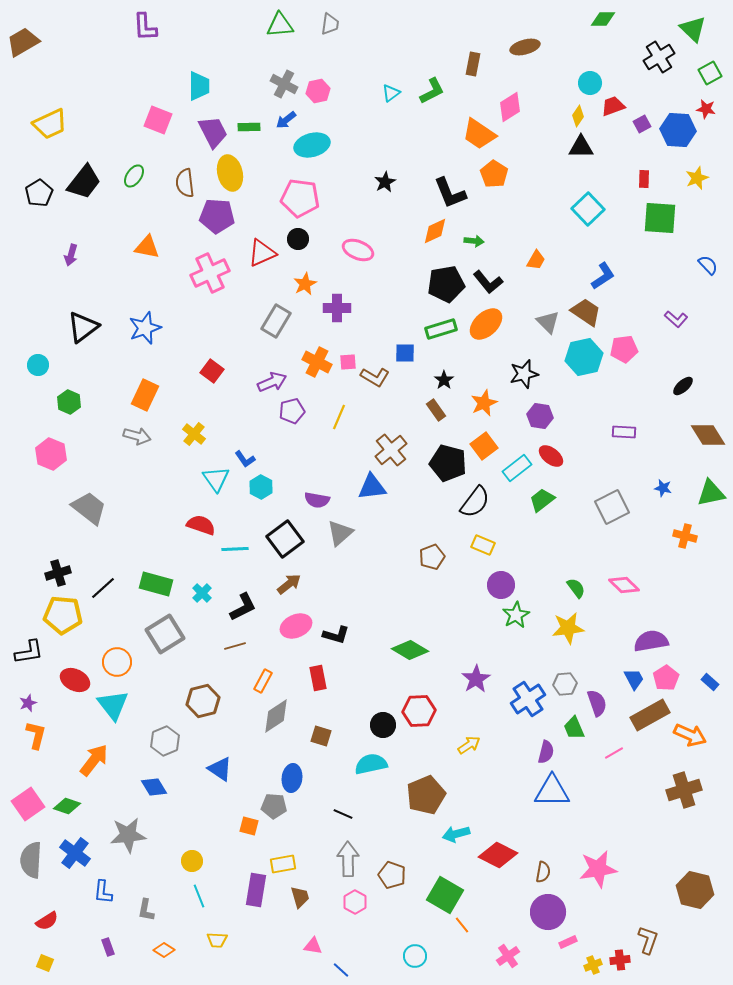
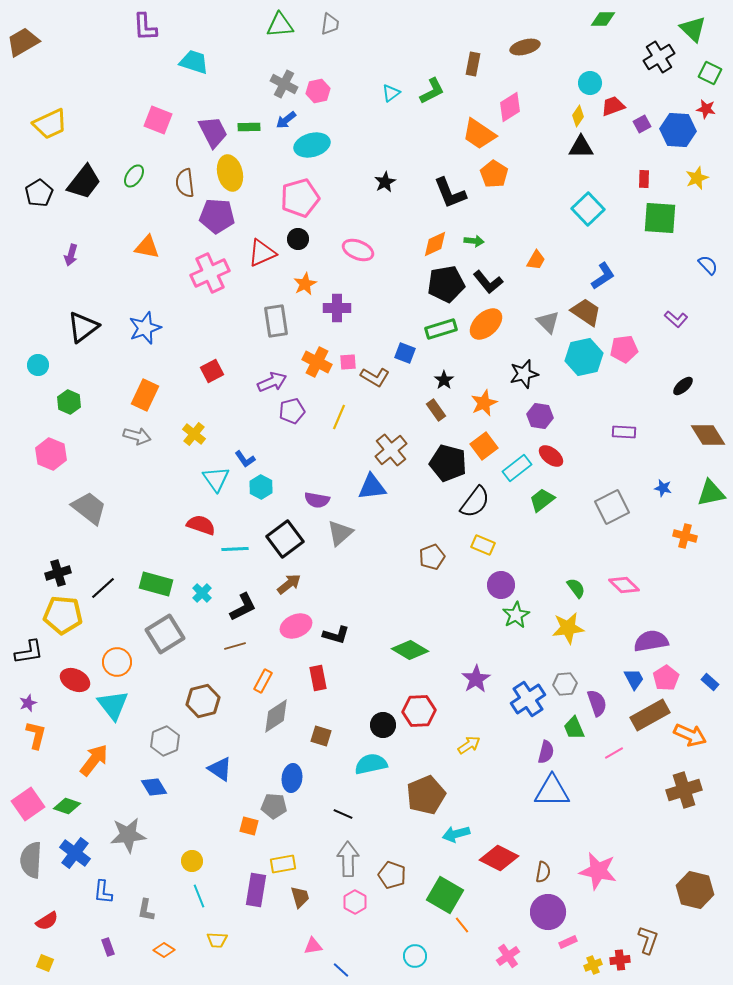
green square at (710, 73): rotated 35 degrees counterclockwise
cyan trapezoid at (199, 86): moved 5 px left, 24 px up; rotated 72 degrees counterclockwise
pink pentagon at (300, 198): rotated 24 degrees counterclockwise
orange diamond at (435, 231): moved 13 px down
gray rectangle at (276, 321): rotated 40 degrees counterclockwise
blue square at (405, 353): rotated 20 degrees clockwise
red square at (212, 371): rotated 25 degrees clockwise
red diamond at (498, 855): moved 1 px right, 3 px down
pink star at (598, 869): moved 2 px down; rotated 21 degrees clockwise
pink triangle at (313, 946): rotated 18 degrees counterclockwise
